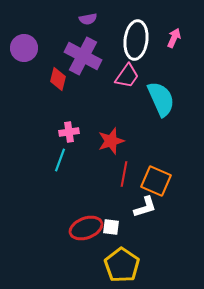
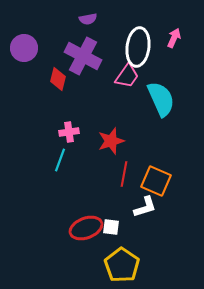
white ellipse: moved 2 px right, 7 px down
